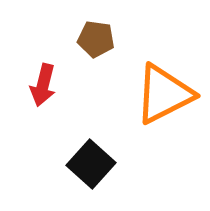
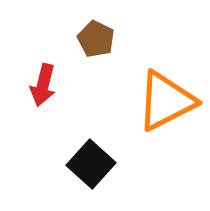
brown pentagon: rotated 18 degrees clockwise
orange triangle: moved 2 px right, 7 px down
